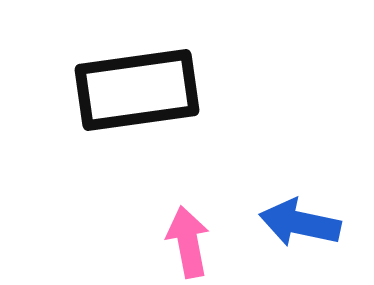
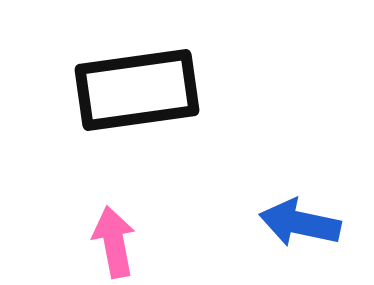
pink arrow: moved 74 px left
